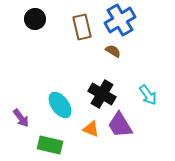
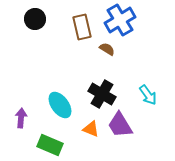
brown semicircle: moved 6 px left, 2 px up
purple arrow: rotated 138 degrees counterclockwise
green rectangle: rotated 10 degrees clockwise
